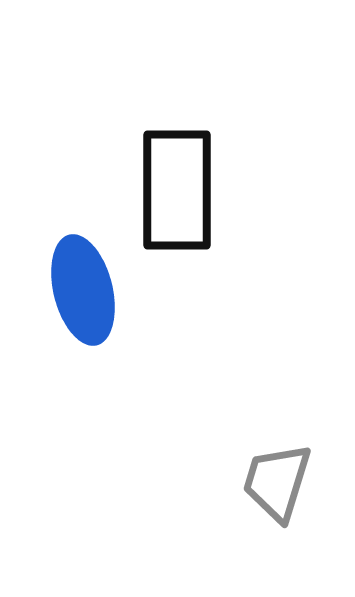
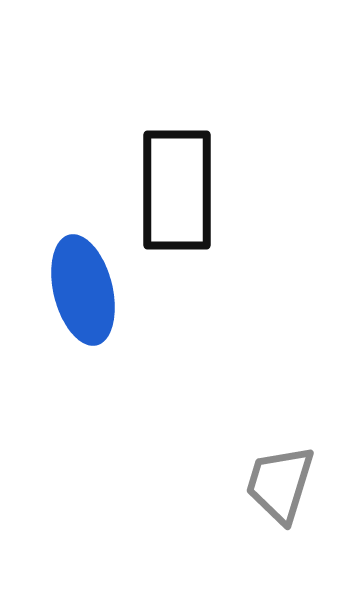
gray trapezoid: moved 3 px right, 2 px down
